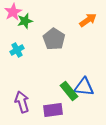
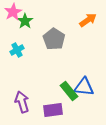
green star: rotated 21 degrees counterclockwise
